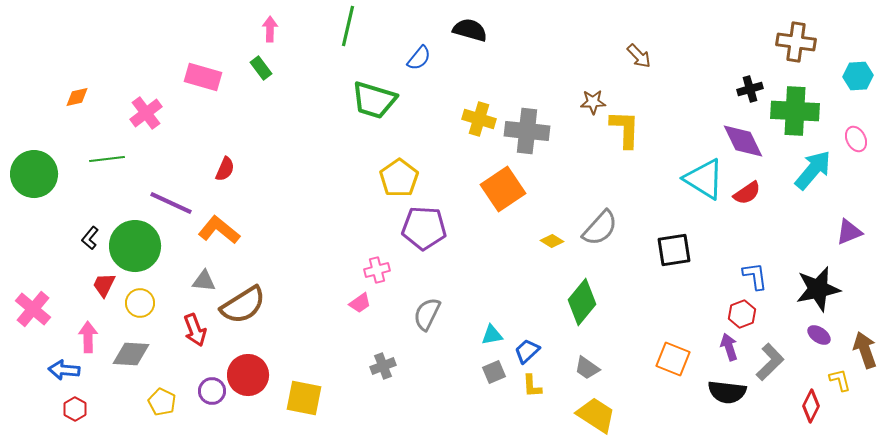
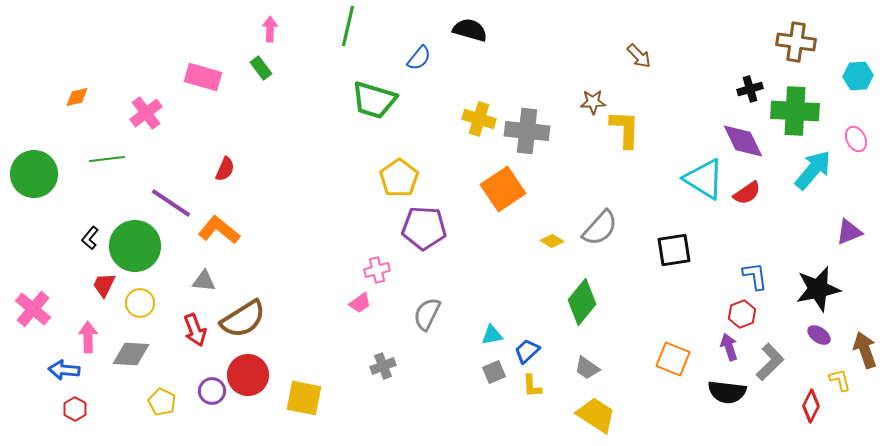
purple line at (171, 203): rotated 9 degrees clockwise
brown semicircle at (243, 305): moved 14 px down
